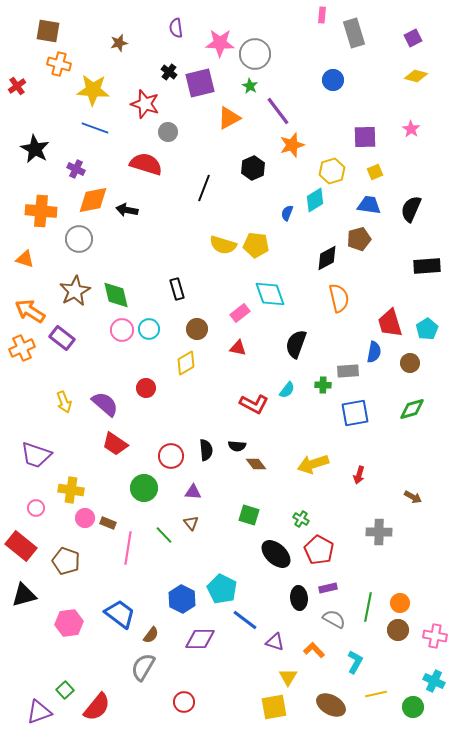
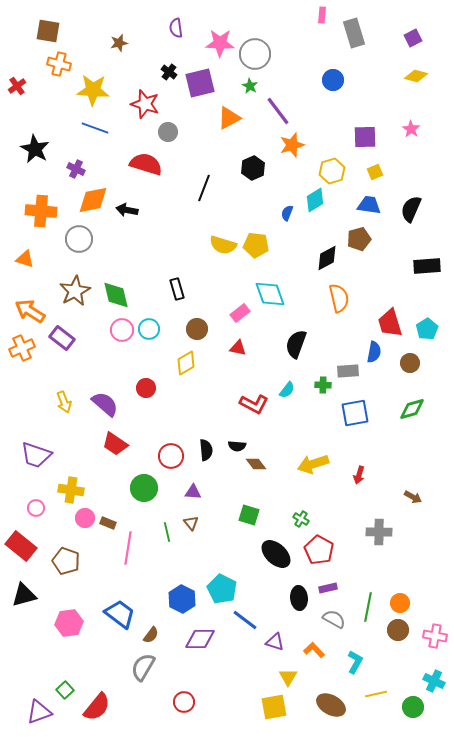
green line at (164, 535): moved 3 px right, 3 px up; rotated 30 degrees clockwise
